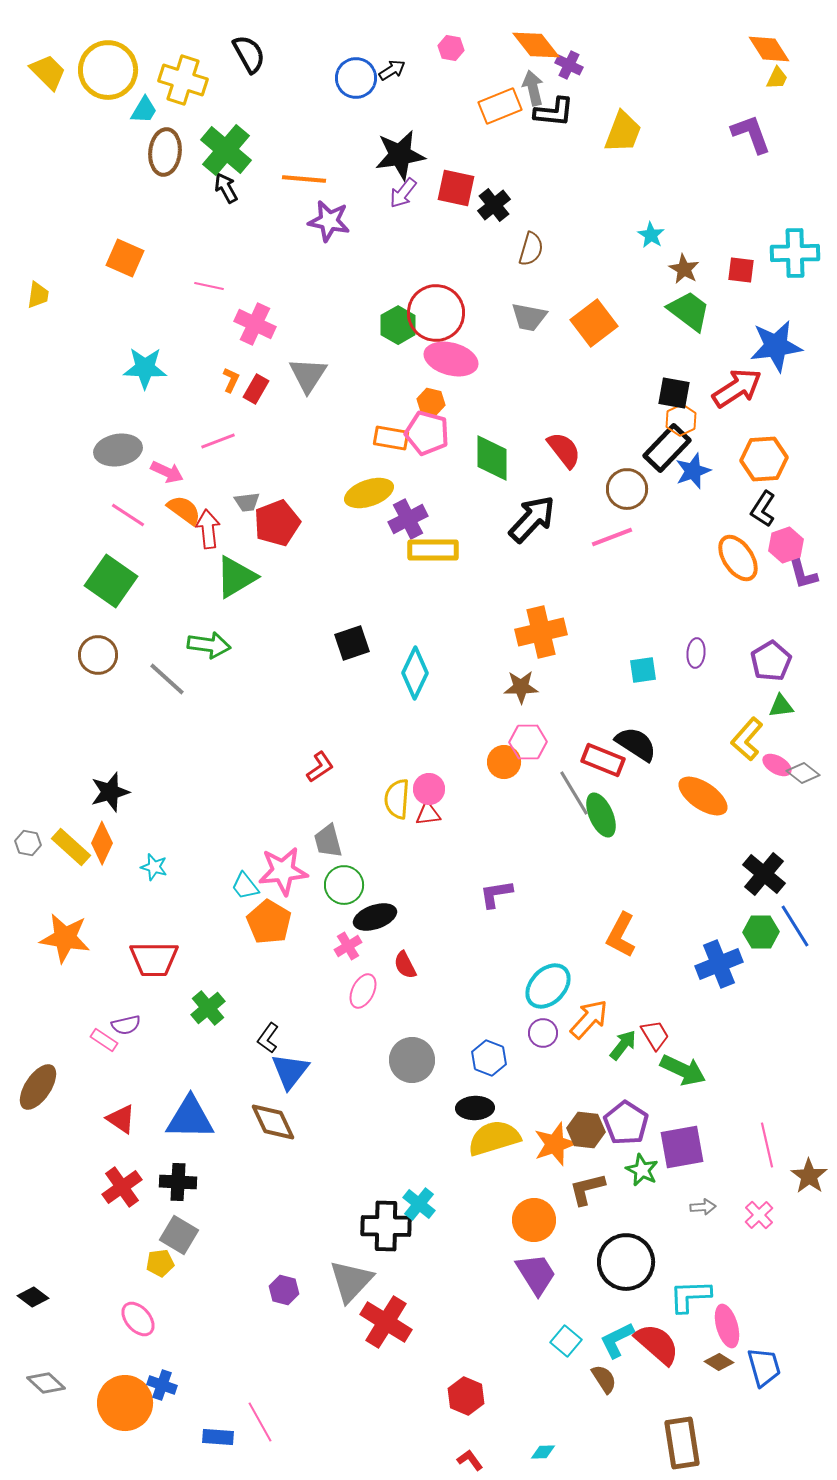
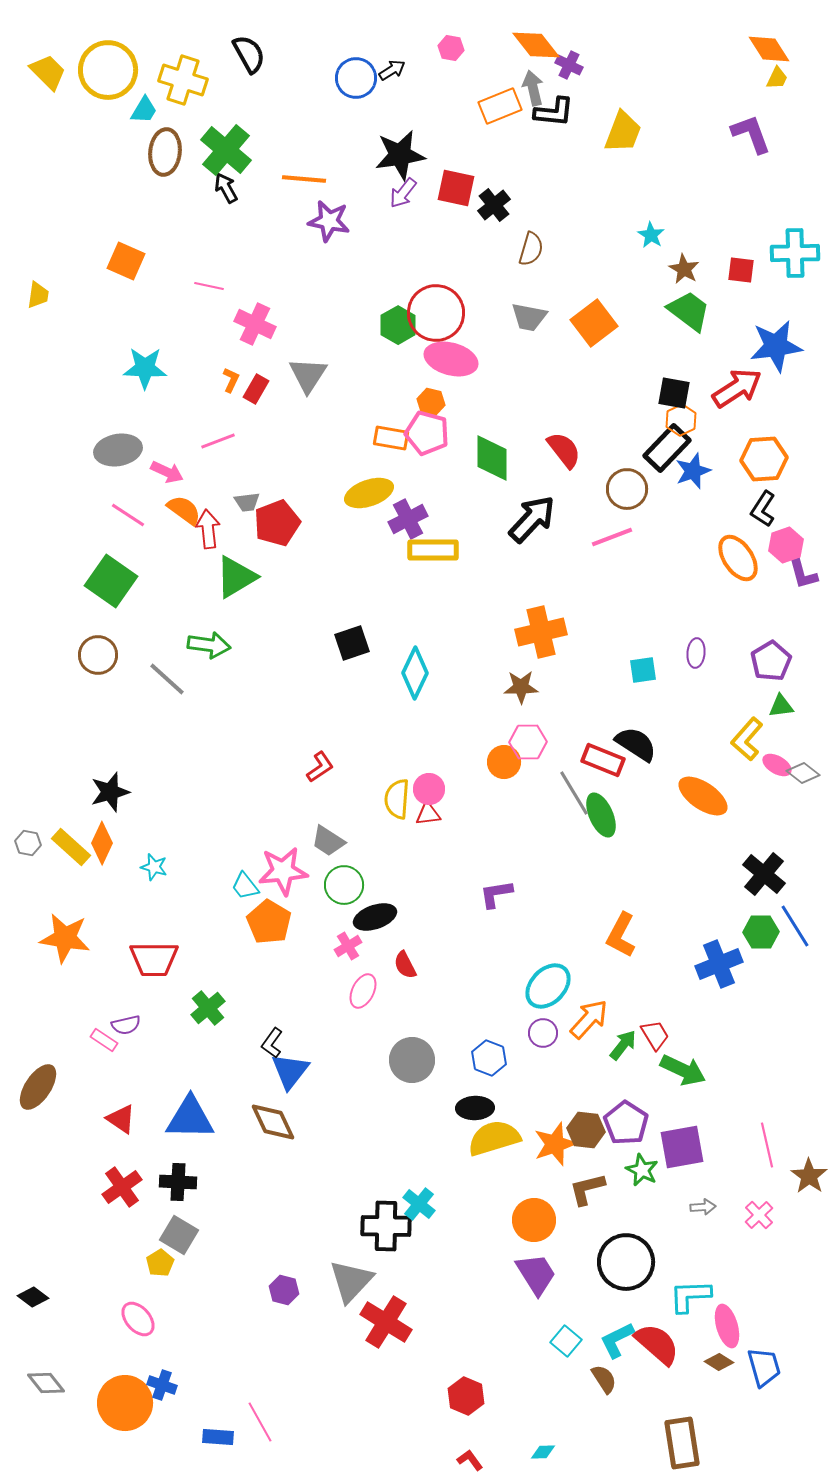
orange square at (125, 258): moved 1 px right, 3 px down
gray trapezoid at (328, 841): rotated 42 degrees counterclockwise
black L-shape at (268, 1038): moved 4 px right, 5 px down
yellow pentagon at (160, 1263): rotated 24 degrees counterclockwise
gray diamond at (46, 1383): rotated 9 degrees clockwise
